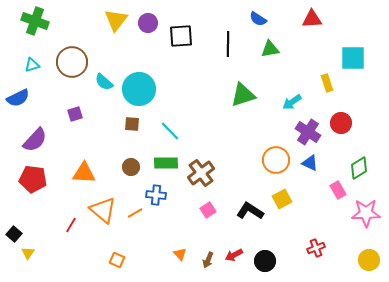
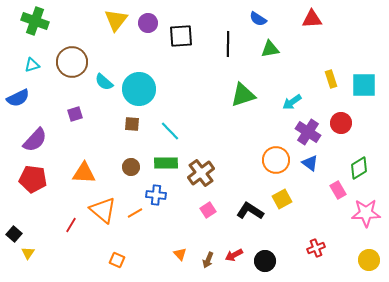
cyan square at (353, 58): moved 11 px right, 27 px down
yellow rectangle at (327, 83): moved 4 px right, 4 px up
blue triangle at (310, 163): rotated 12 degrees clockwise
